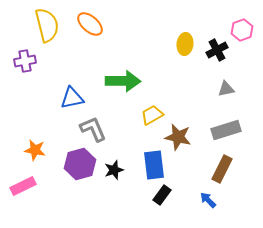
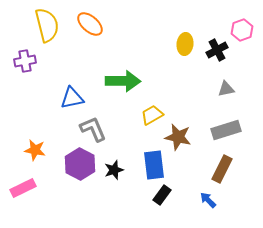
purple hexagon: rotated 16 degrees counterclockwise
pink rectangle: moved 2 px down
